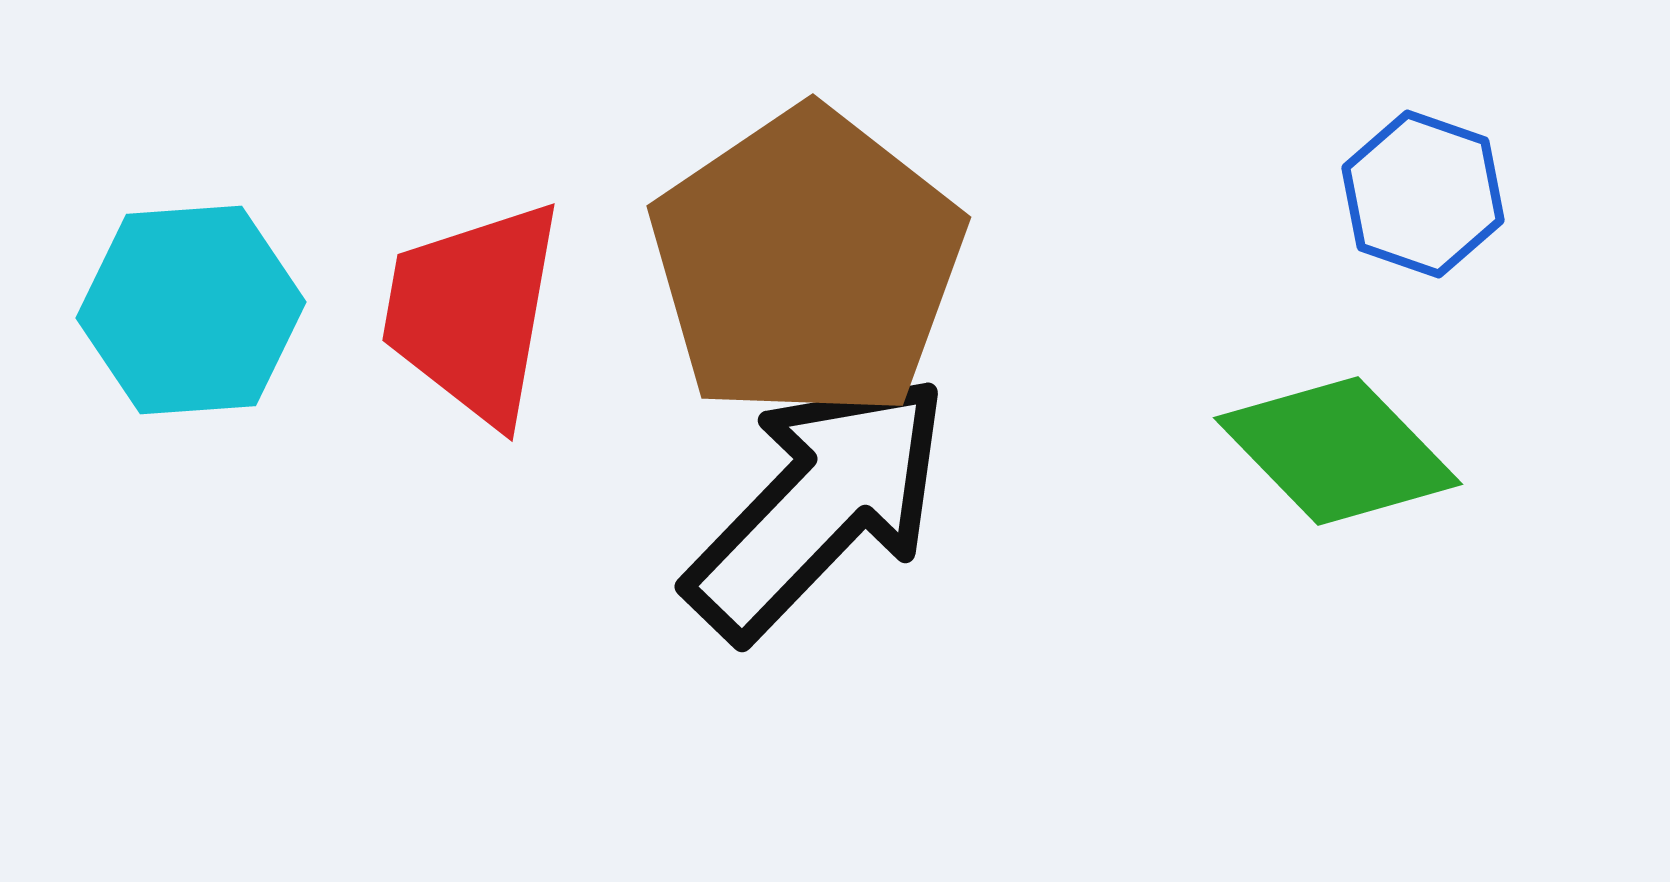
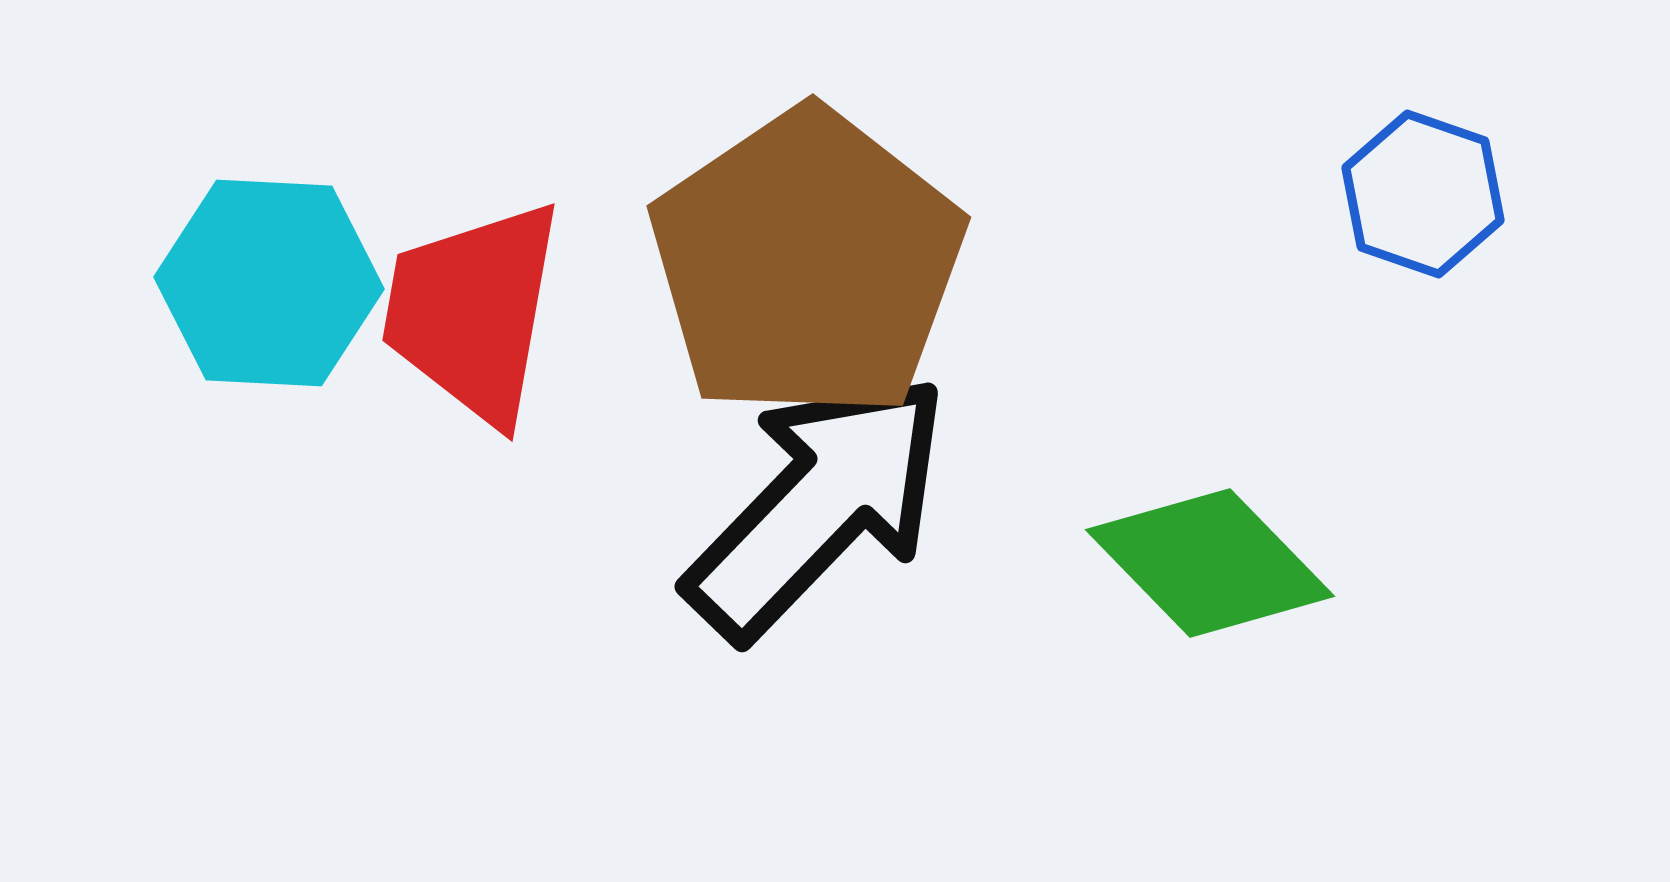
cyan hexagon: moved 78 px right, 27 px up; rotated 7 degrees clockwise
green diamond: moved 128 px left, 112 px down
